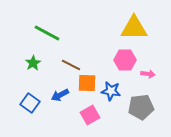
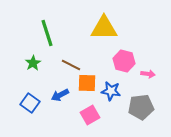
yellow triangle: moved 30 px left
green line: rotated 44 degrees clockwise
pink hexagon: moved 1 px left, 1 px down; rotated 15 degrees clockwise
